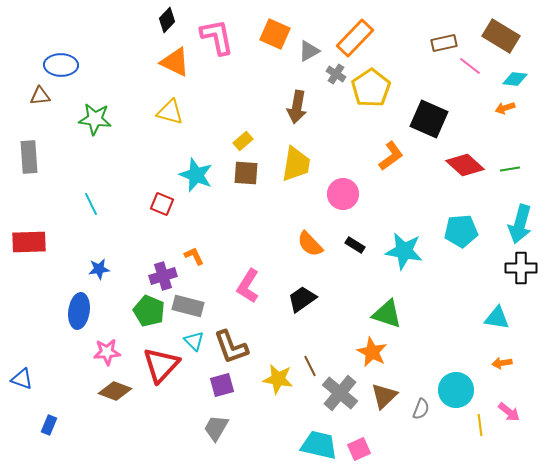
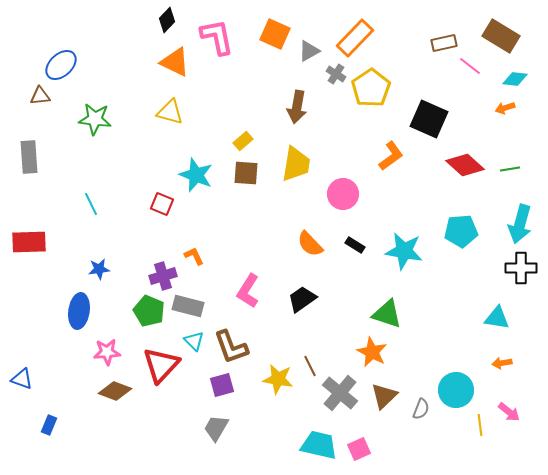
blue ellipse at (61, 65): rotated 44 degrees counterclockwise
pink L-shape at (248, 286): moved 5 px down
